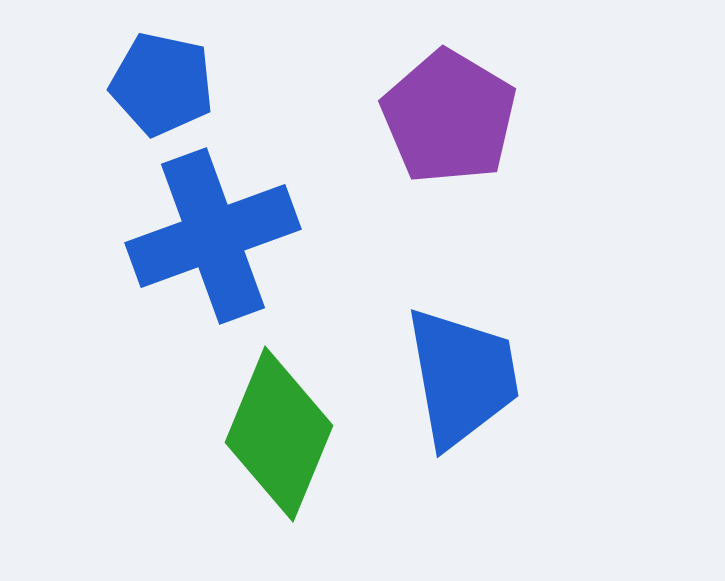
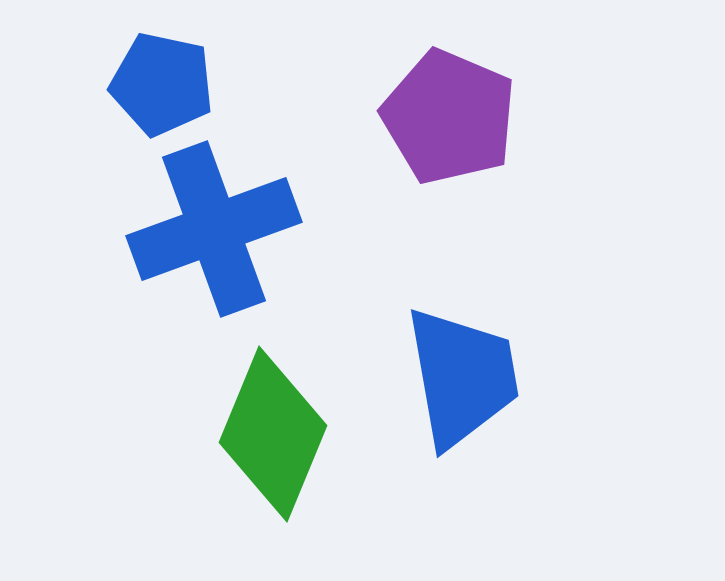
purple pentagon: rotated 8 degrees counterclockwise
blue cross: moved 1 px right, 7 px up
green diamond: moved 6 px left
